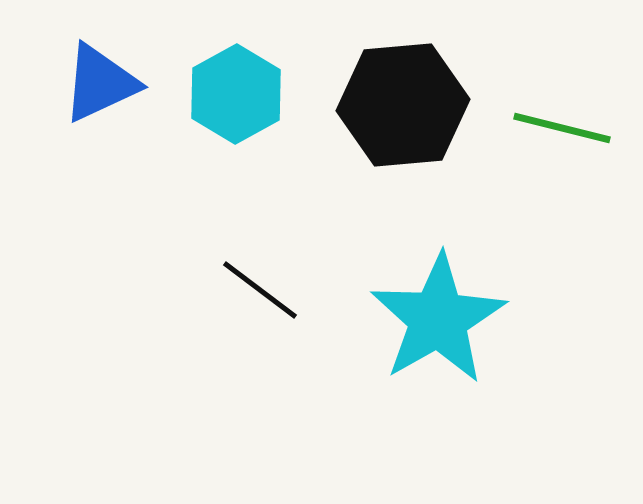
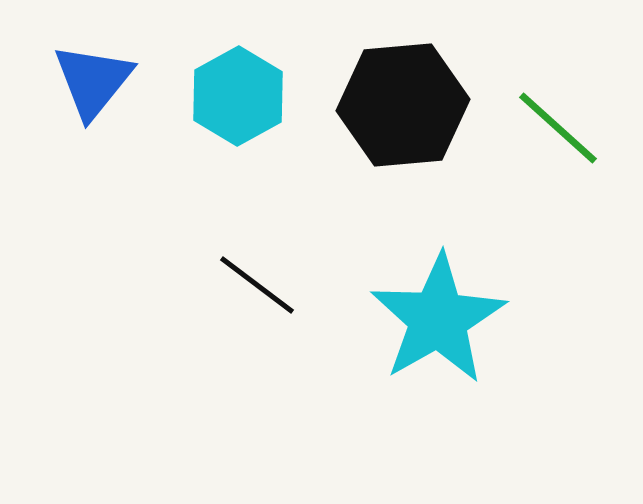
blue triangle: moved 7 px left, 2 px up; rotated 26 degrees counterclockwise
cyan hexagon: moved 2 px right, 2 px down
green line: moved 4 px left; rotated 28 degrees clockwise
black line: moved 3 px left, 5 px up
